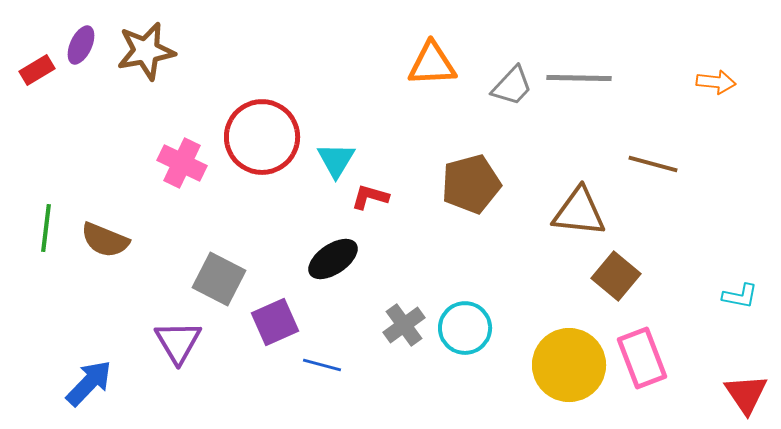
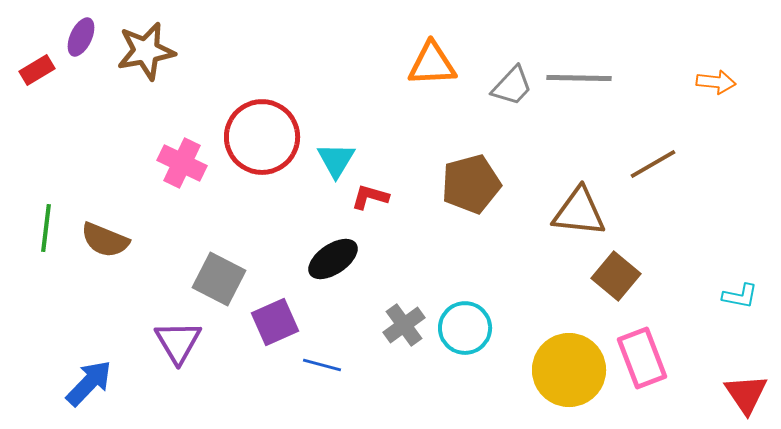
purple ellipse: moved 8 px up
brown line: rotated 45 degrees counterclockwise
yellow circle: moved 5 px down
